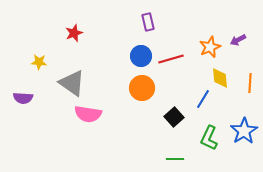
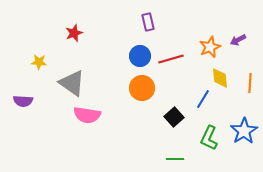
blue circle: moved 1 px left
purple semicircle: moved 3 px down
pink semicircle: moved 1 px left, 1 px down
